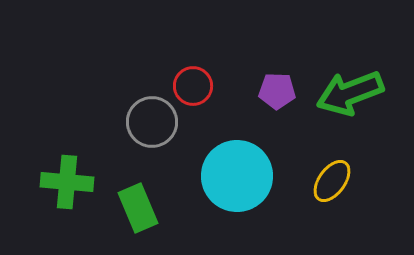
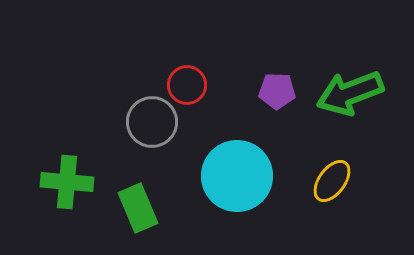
red circle: moved 6 px left, 1 px up
